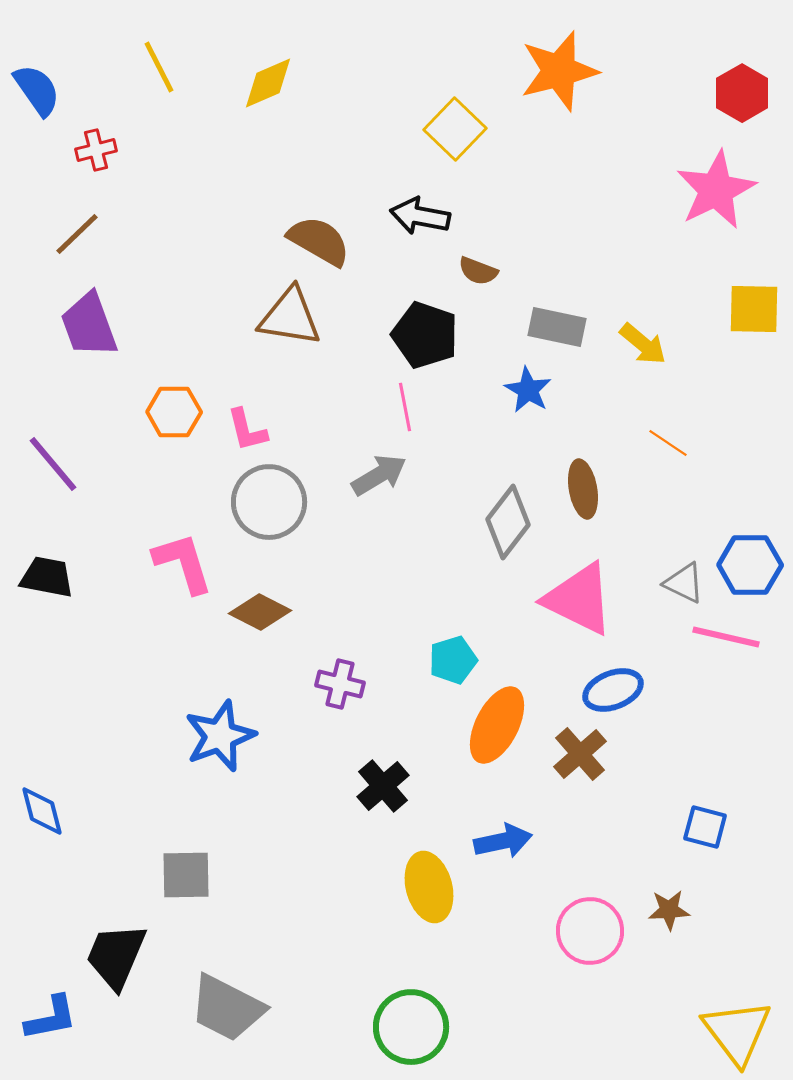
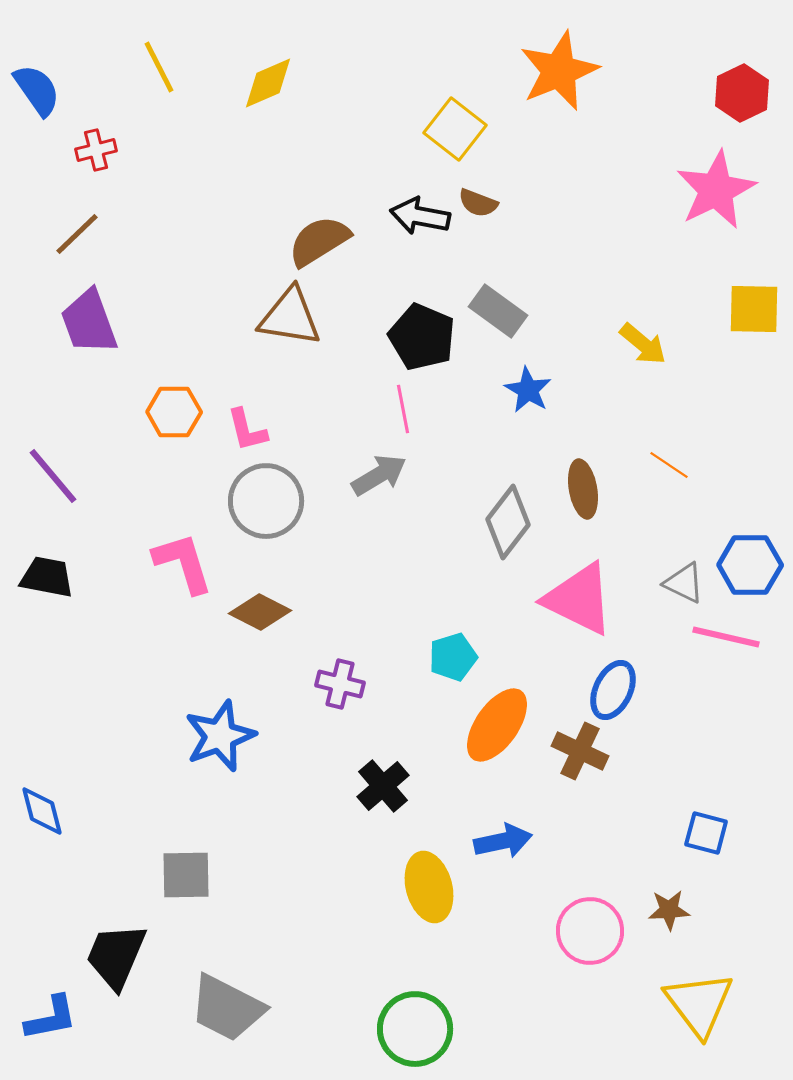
orange star at (559, 71): rotated 8 degrees counterclockwise
red hexagon at (742, 93): rotated 4 degrees clockwise
yellow square at (455, 129): rotated 6 degrees counterclockwise
brown semicircle at (319, 241): rotated 62 degrees counterclockwise
brown semicircle at (478, 271): moved 68 px up
purple trapezoid at (89, 325): moved 3 px up
gray rectangle at (557, 327): moved 59 px left, 16 px up; rotated 24 degrees clockwise
black pentagon at (425, 335): moved 3 px left, 2 px down; rotated 4 degrees clockwise
pink line at (405, 407): moved 2 px left, 2 px down
orange line at (668, 443): moved 1 px right, 22 px down
purple line at (53, 464): moved 12 px down
gray circle at (269, 502): moved 3 px left, 1 px up
cyan pentagon at (453, 660): moved 3 px up
blue ellipse at (613, 690): rotated 44 degrees counterclockwise
orange ellipse at (497, 725): rotated 8 degrees clockwise
brown cross at (580, 754): moved 3 px up; rotated 24 degrees counterclockwise
blue square at (705, 827): moved 1 px right, 6 px down
green circle at (411, 1027): moved 4 px right, 2 px down
yellow triangle at (737, 1032): moved 38 px left, 28 px up
